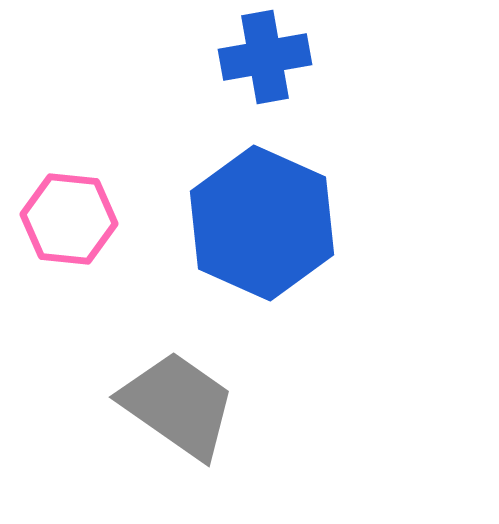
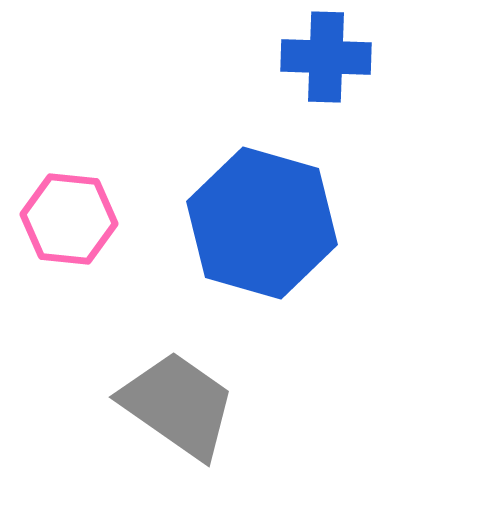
blue cross: moved 61 px right; rotated 12 degrees clockwise
blue hexagon: rotated 8 degrees counterclockwise
